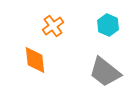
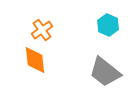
orange cross: moved 11 px left, 4 px down
